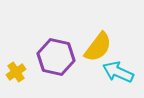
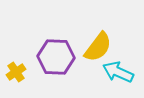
purple hexagon: rotated 9 degrees counterclockwise
